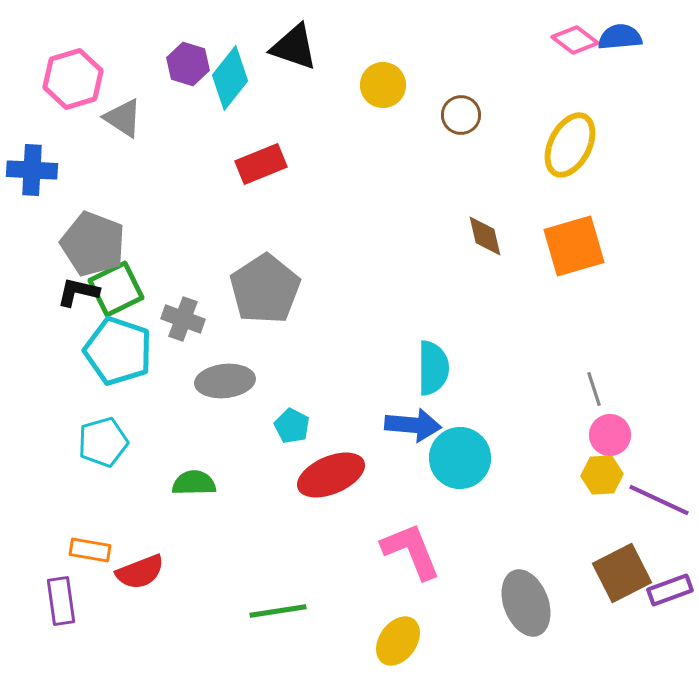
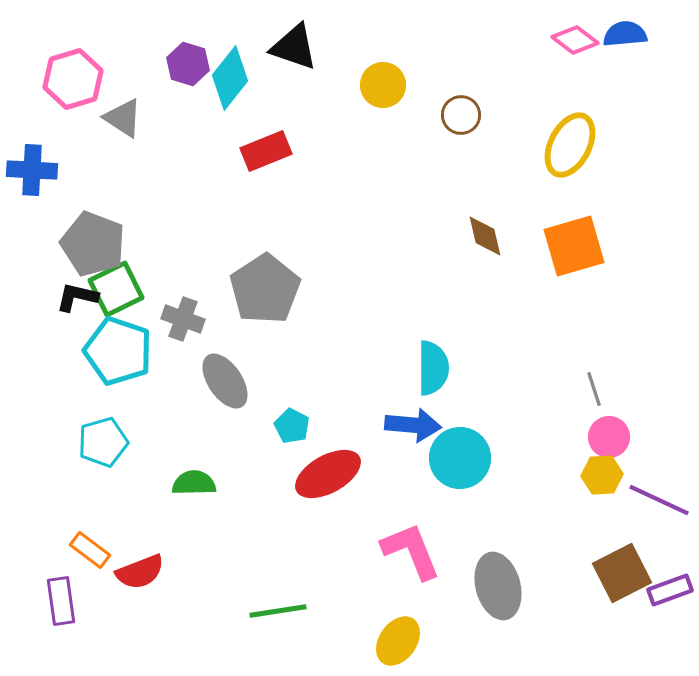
blue semicircle at (620, 37): moved 5 px right, 3 px up
red rectangle at (261, 164): moved 5 px right, 13 px up
black L-shape at (78, 292): moved 1 px left, 5 px down
gray ellipse at (225, 381): rotated 62 degrees clockwise
pink circle at (610, 435): moved 1 px left, 2 px down
red ellipse at (331, 475): moved 3 px left, 1 px up; rotated 6 degrees counterclockwise
orange rectangle at (90, 550): rotated 27 degrees clockwise
gray ellipse at (526, 603): moved 28 px left, 17 px up; rotated 6 degrees clockwise
